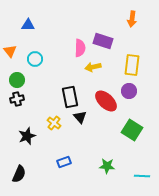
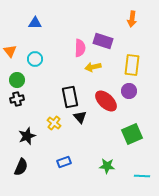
blue triangle: moved 7 px right, 2 px up
green square: moved 4 px down; rotated 35 degrees clockwise
black semicircle: moved 2 px right, 7 px up
